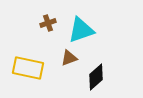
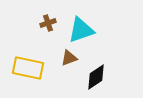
black diamond: rotated 8 degrees clockwise
